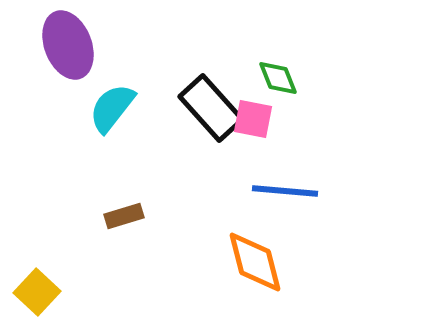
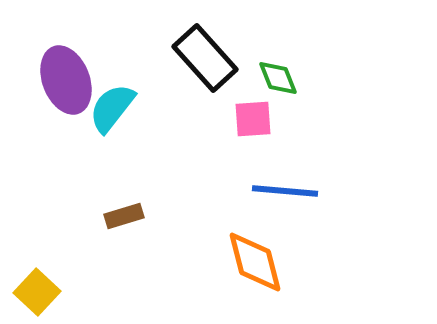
purple ellipse: moved 2 px left, 35 px down
black rectangle: moved 6 px left, 50 px up
pink square: rotated 15 degrees counterclockwise
